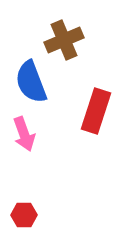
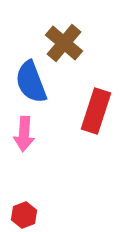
brown cross: moved 3 px down; rotated 27 degrees counterclockwise
pink arrow: rotated 24 degrees clockwise
red hexagon: rotated 20 degrees counterclockwise
